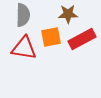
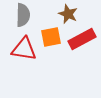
brown star: rotated 24 degrees clockwise
red triangle: moved 1 px down
